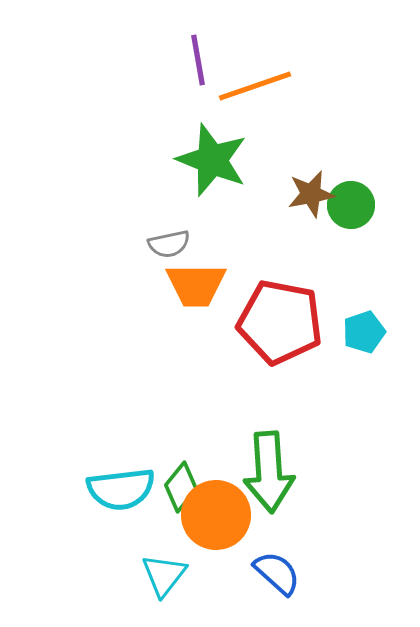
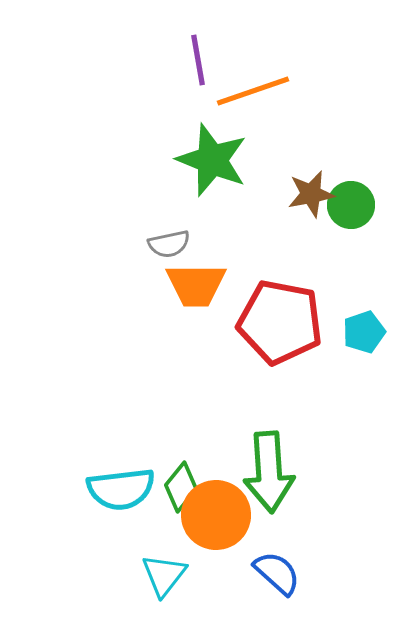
orange line: moved 2 px left, 5 px down
